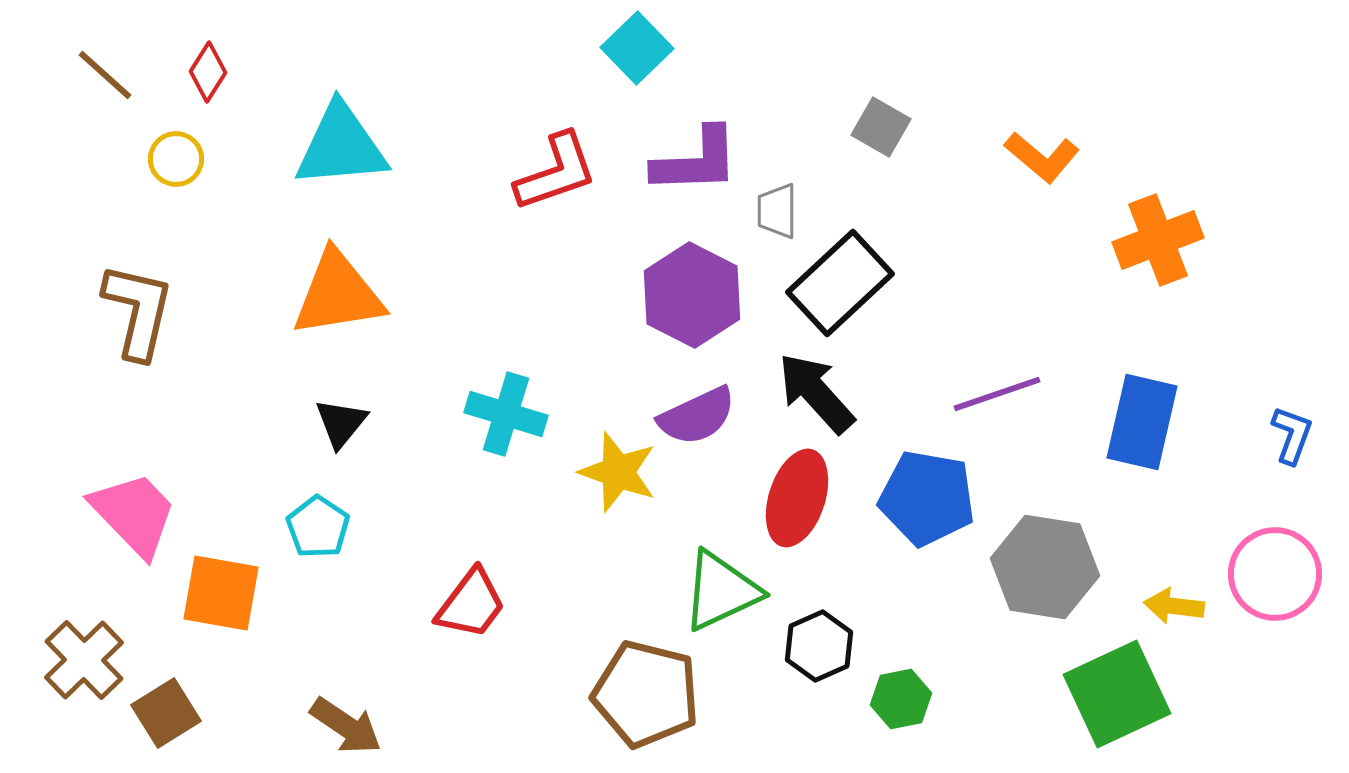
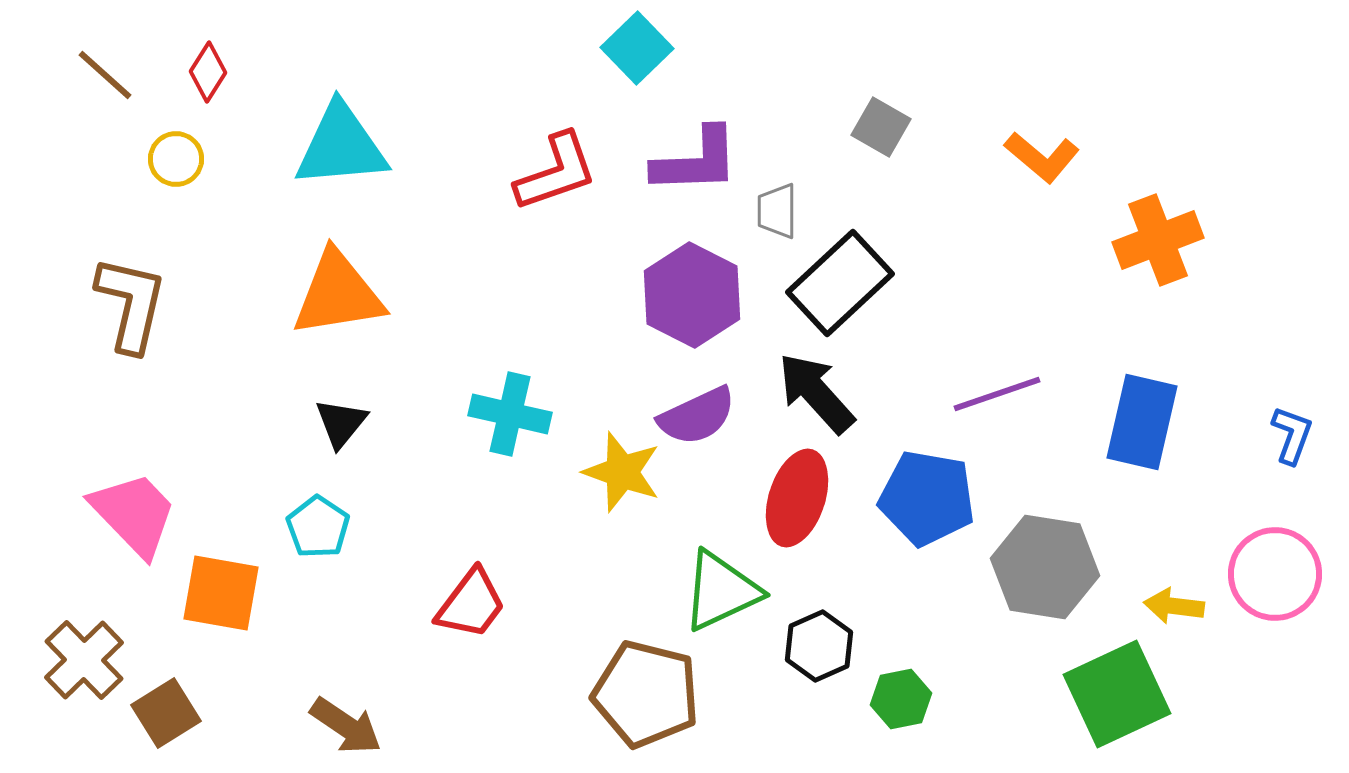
brown L-shape: moved 7 px left, 7 px up
cyan cross: moved 4 px right; rotated 4 degrees counterclockwise
yellow star: moved 4 px right
